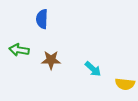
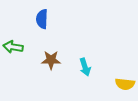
green arrow: moved 6 px left, 3 px up
cyan arrow: moved 8 px left, 2 px up; rotated 30 degrees clockwise
